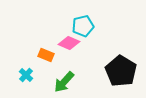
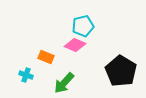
pink diamond: moved 6 px right, 2 px down
orange rectangle: moved 2 px down
cyan cross: rotated 24 degrees counterclockwise
green arrow: moved 1 px down
